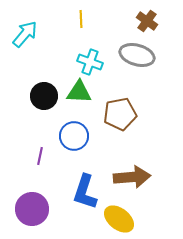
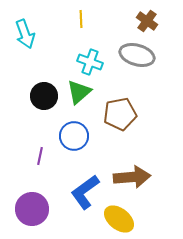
cyan arrow: rotated 120 degrees clockwise
green triangle: rotated 44 degrees counterclockwise
blue L-shape: rotated 36 degrees clockwise
